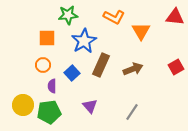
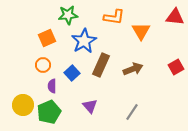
orange L-shape: rotated 20 degrees counterclockwise
orange square: rotated 24 degrees counterclockwise
green pentagon: rotated 15 degrees counterclockwise
